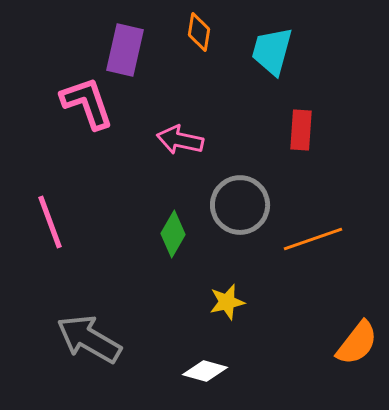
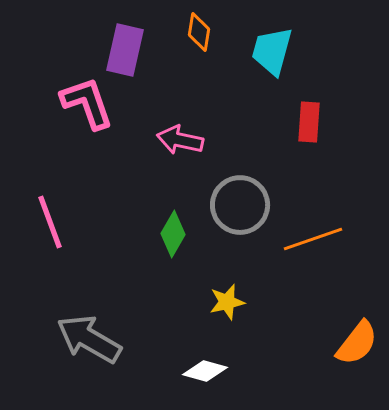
red rectangle: moved 8 px right, 8 px up
